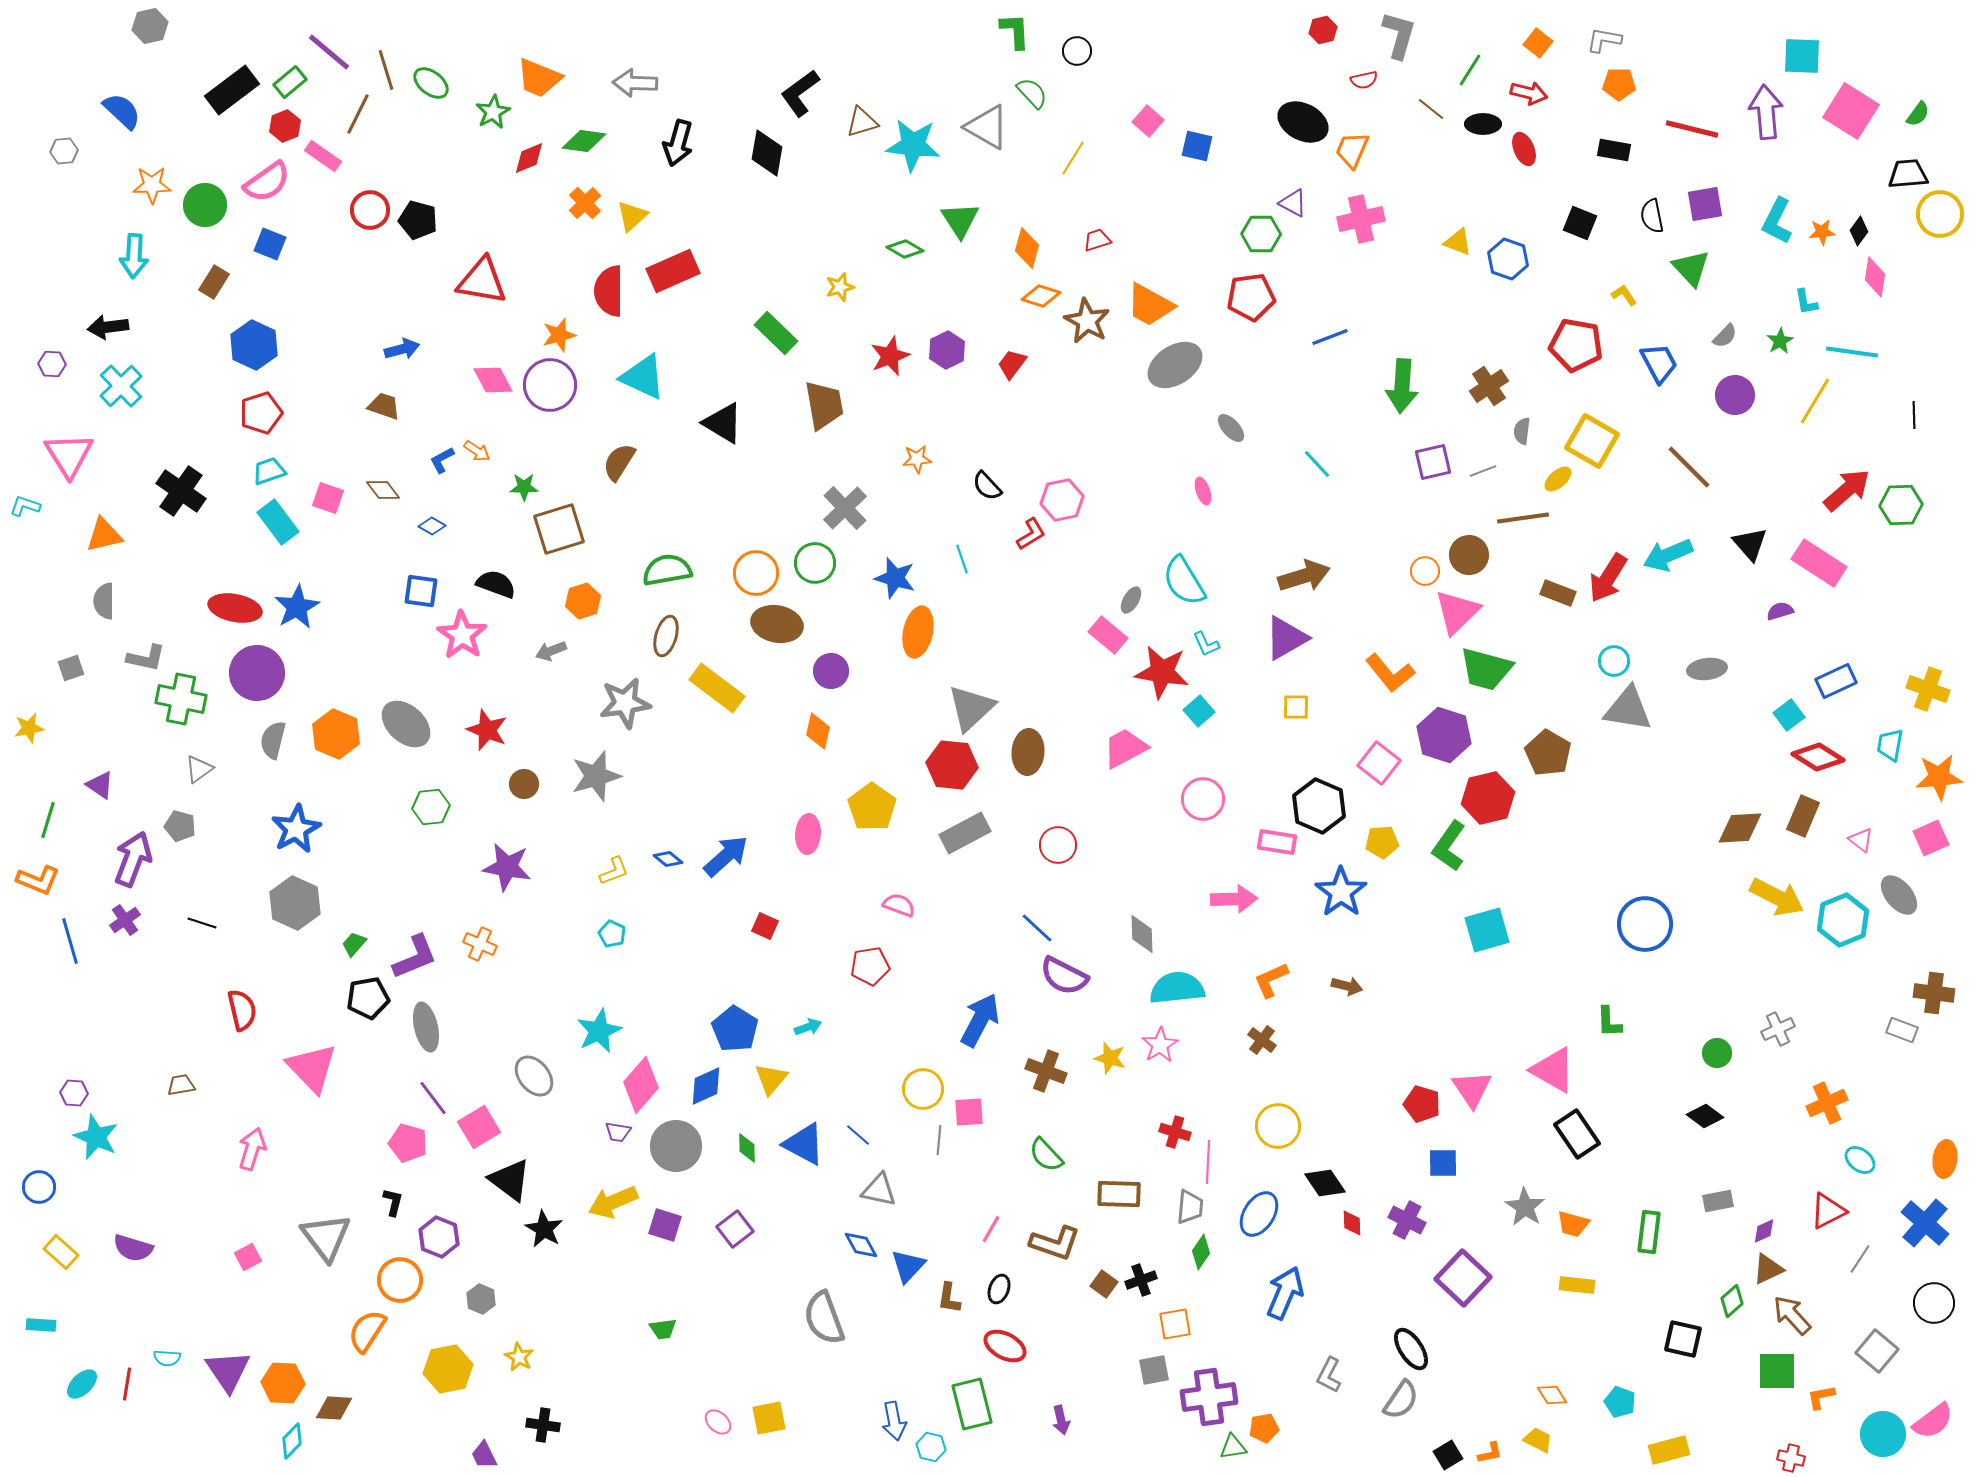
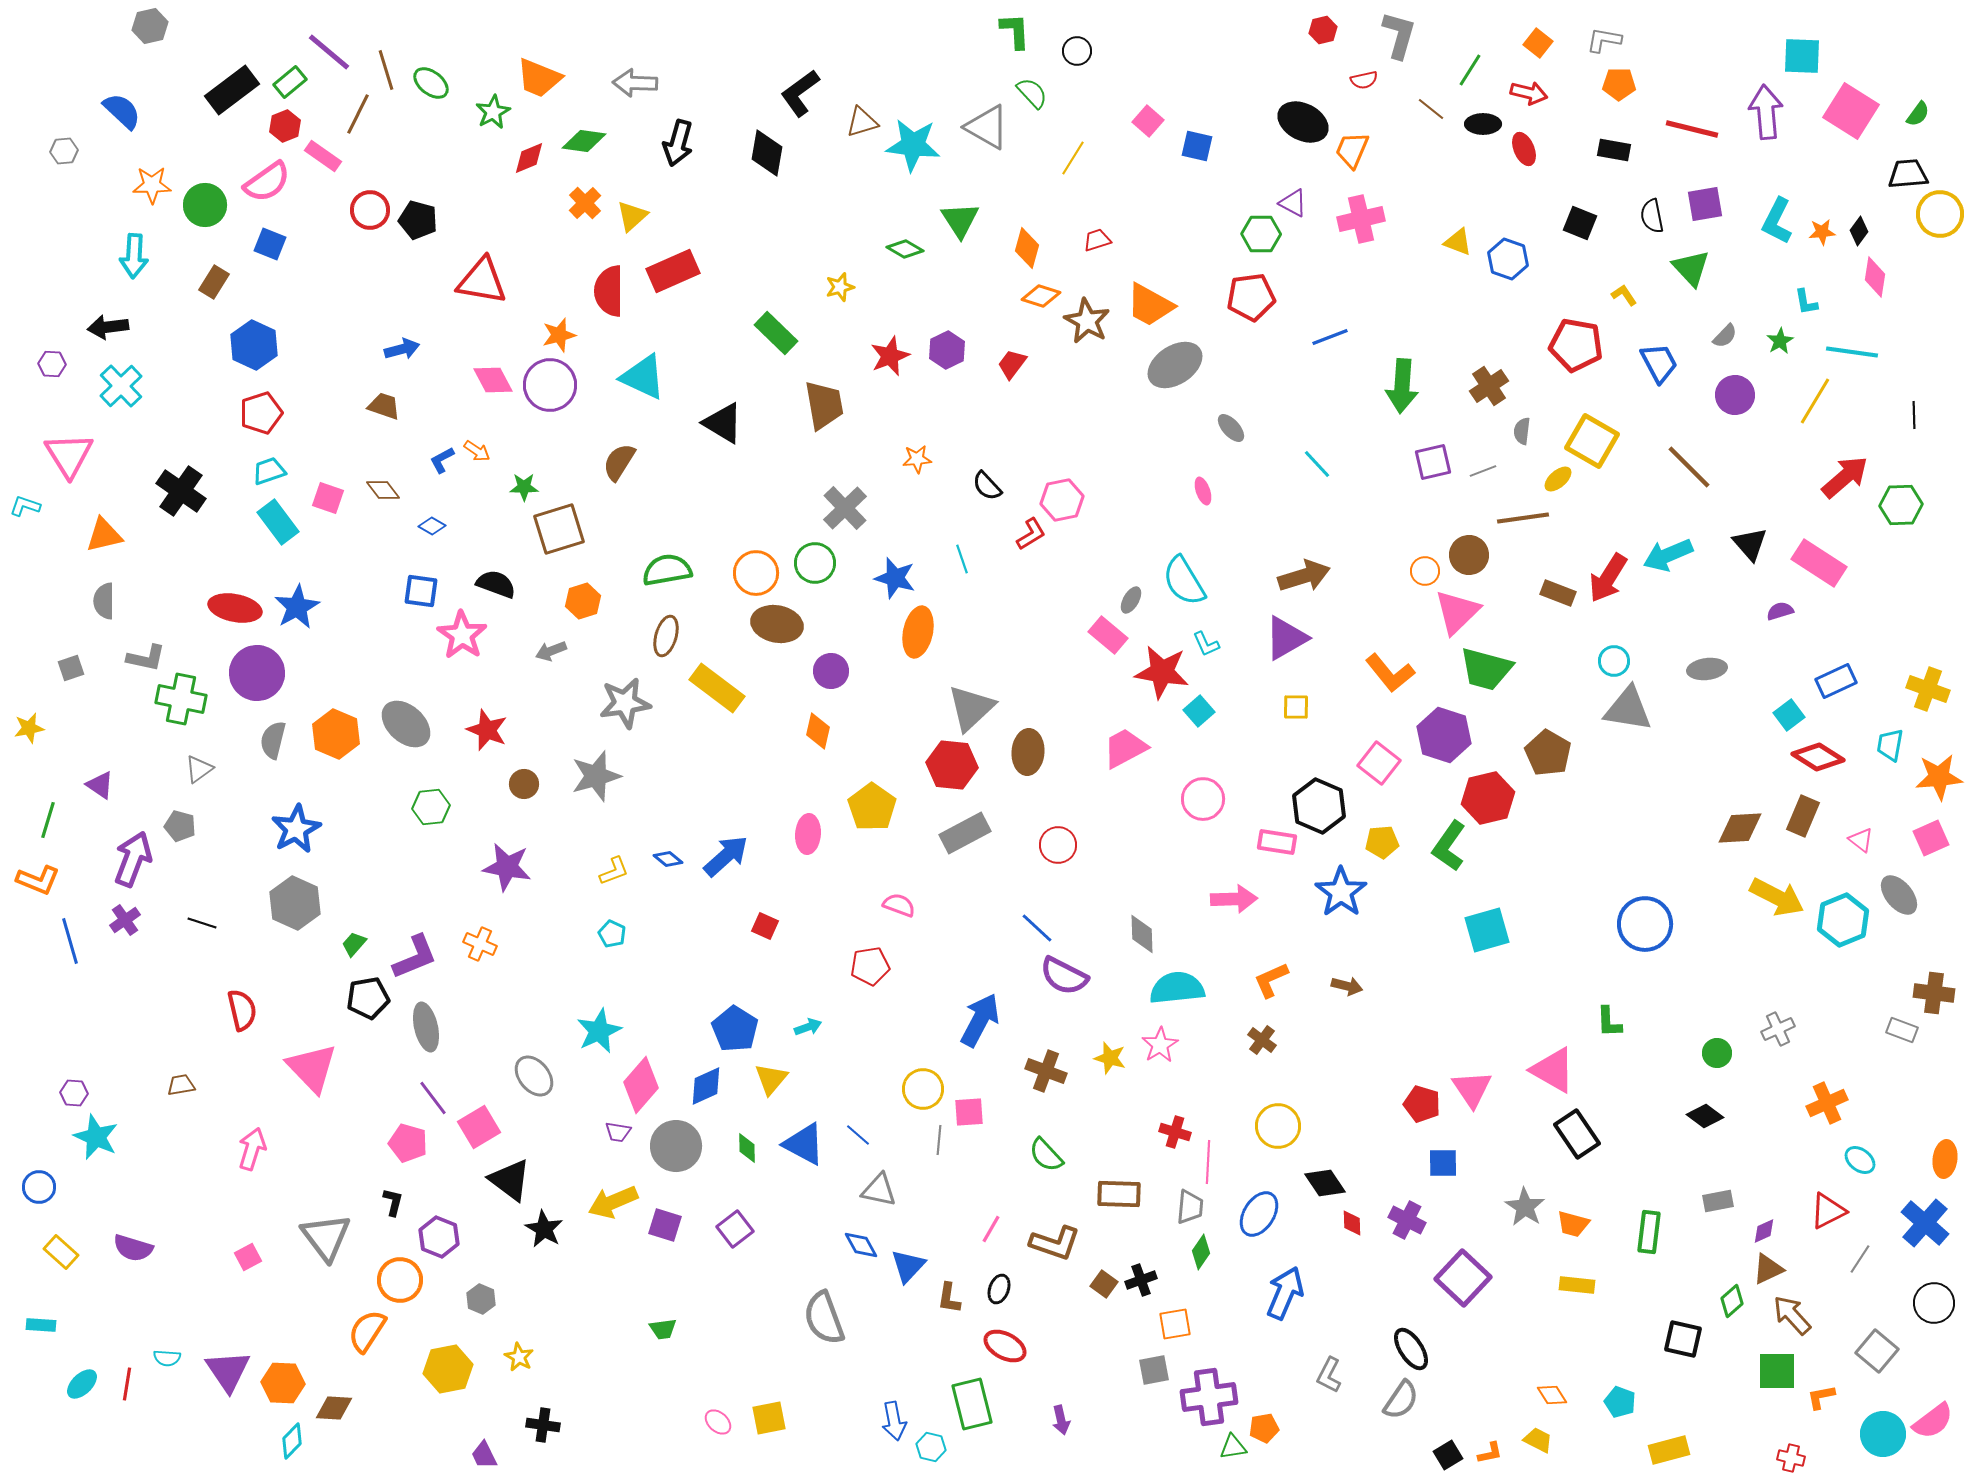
red arrow at (1847, 490): moved 2 px left, 13 px up
